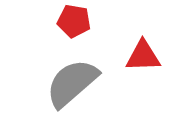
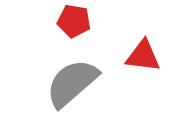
red triangle: rotated 9 degrees clockwise
